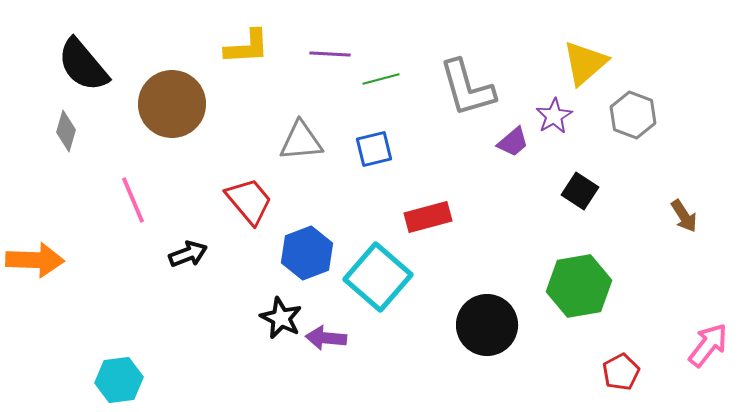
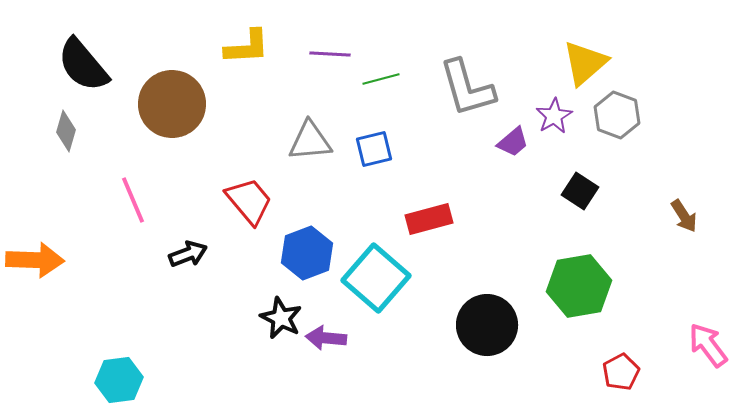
gray hexagon: moved 16 px left
gray triangle: moved 9 px right
red rectangle: moved 1 px right, 2 px down
cyan square: moved 2 px left, 1 px down
pink arrow: rotated 75 degrees counterclockwise
